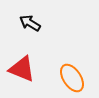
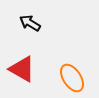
red triangle: rotated 8 degrees clockwise
